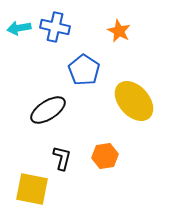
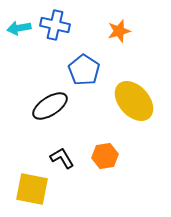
blue cross: moved 2 px up
orange star: rotated 30 degrees clockwise
black ellipse: moved 2 px right, 4 px up
black L-shape: rotated 45 degrees counterclockwise
